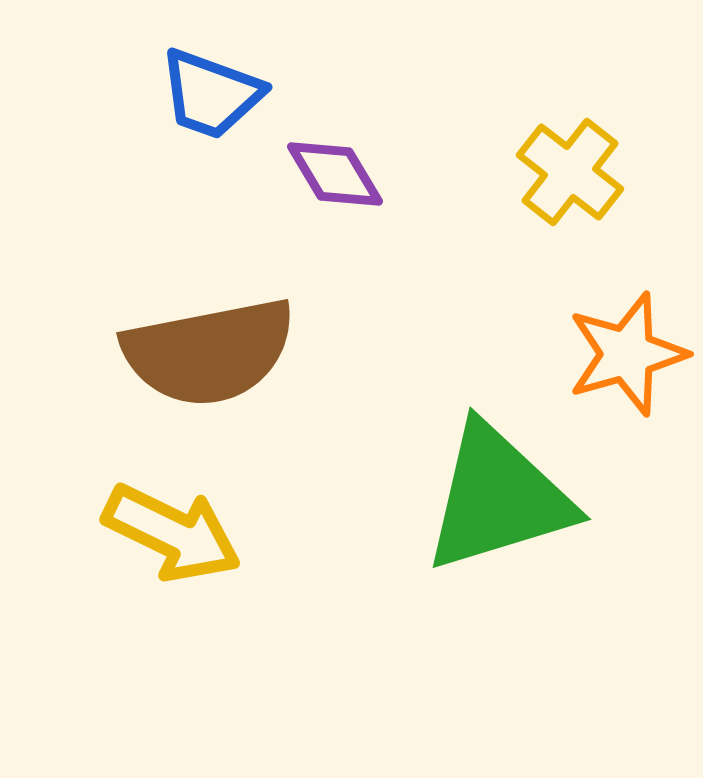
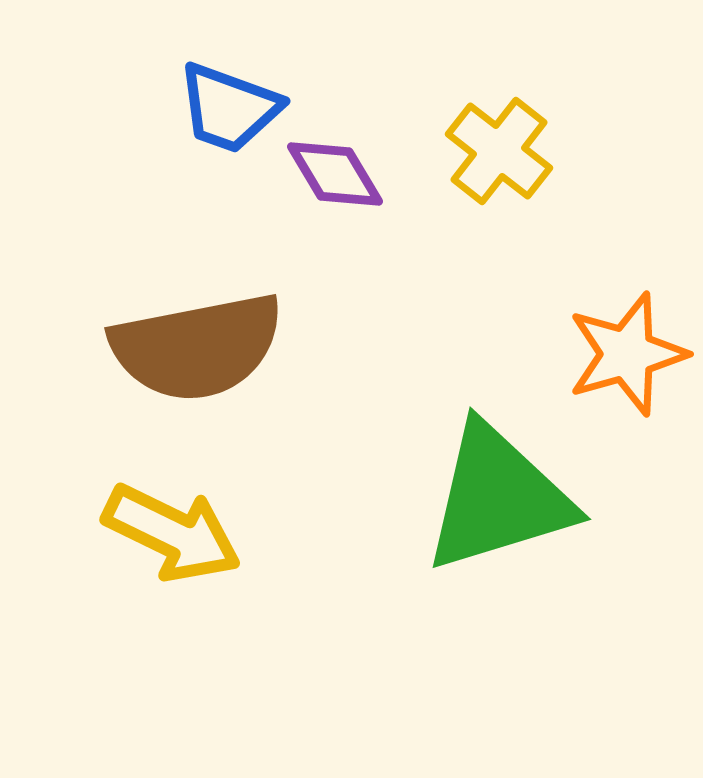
blue trapezoid: moved 18 px right, 14 px down
yellow cross: moved 71 px left, 21 px up
brown semicircle: moved 12 px left, 5 px up
